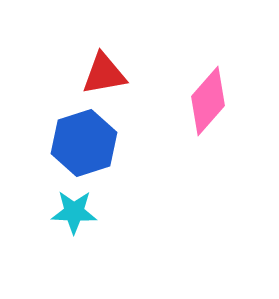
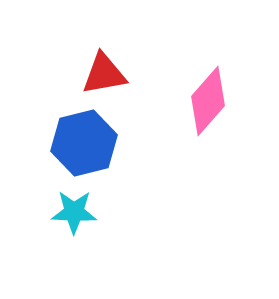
blue hexagon: rotated 4 degrees clockwise
